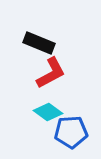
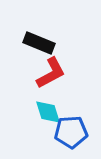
cyan diamond: rotated 36 degrees clockwise
